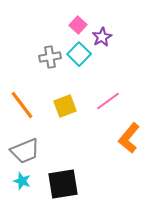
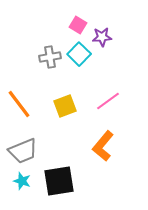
pink square: rotated 12 degrees counterclockwise
purple star: rotated 24 degrees clockwise
orange line: moved 3 px left, 1 px up
orange L-shape: moved 26 px left, 8 px down
gray trapezoid: moved 2 px left
black square: moved 4 px left, 3 px up
